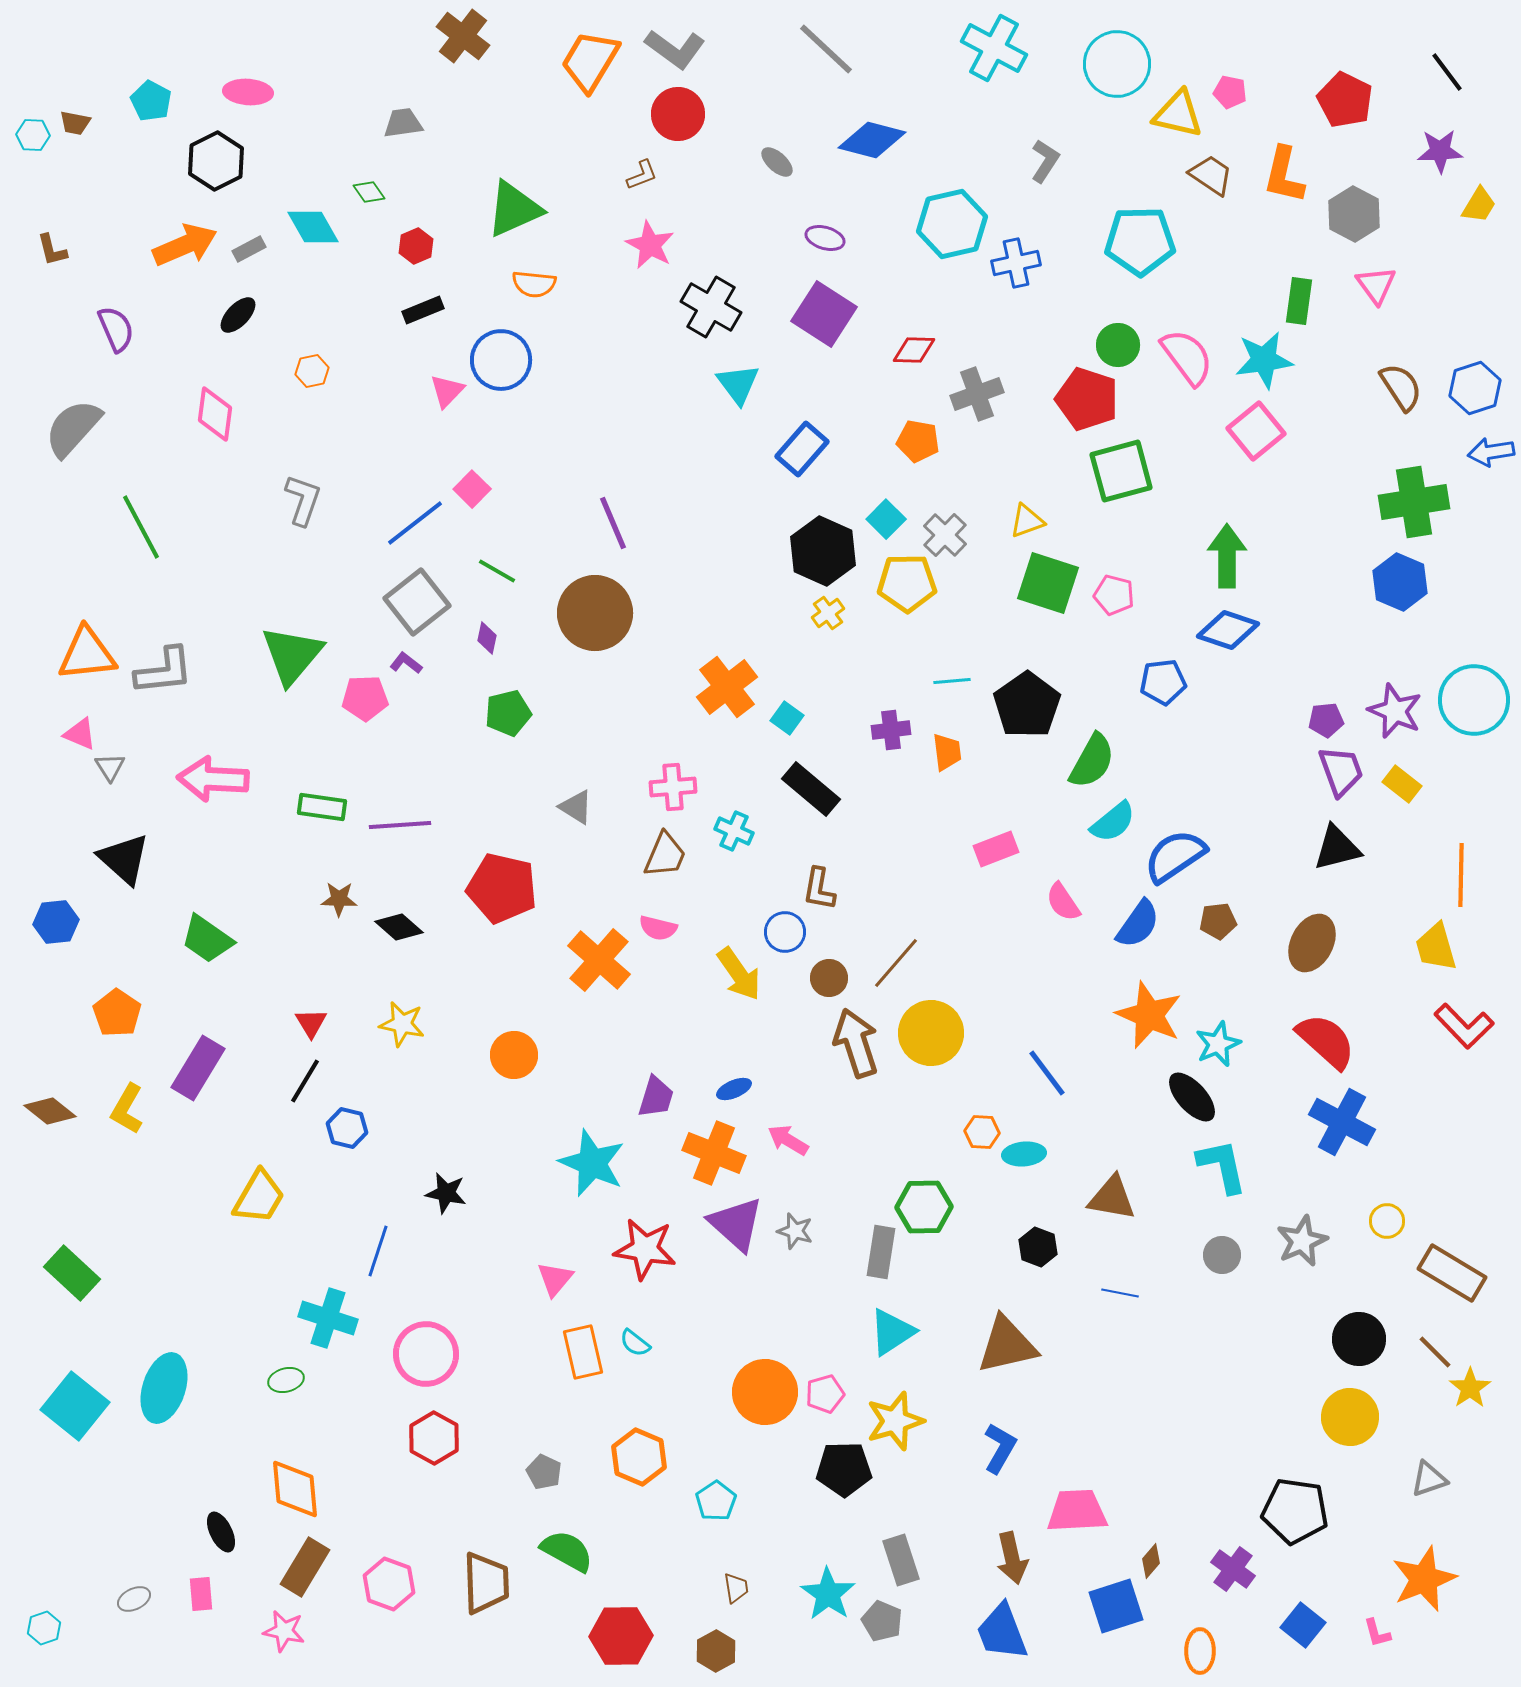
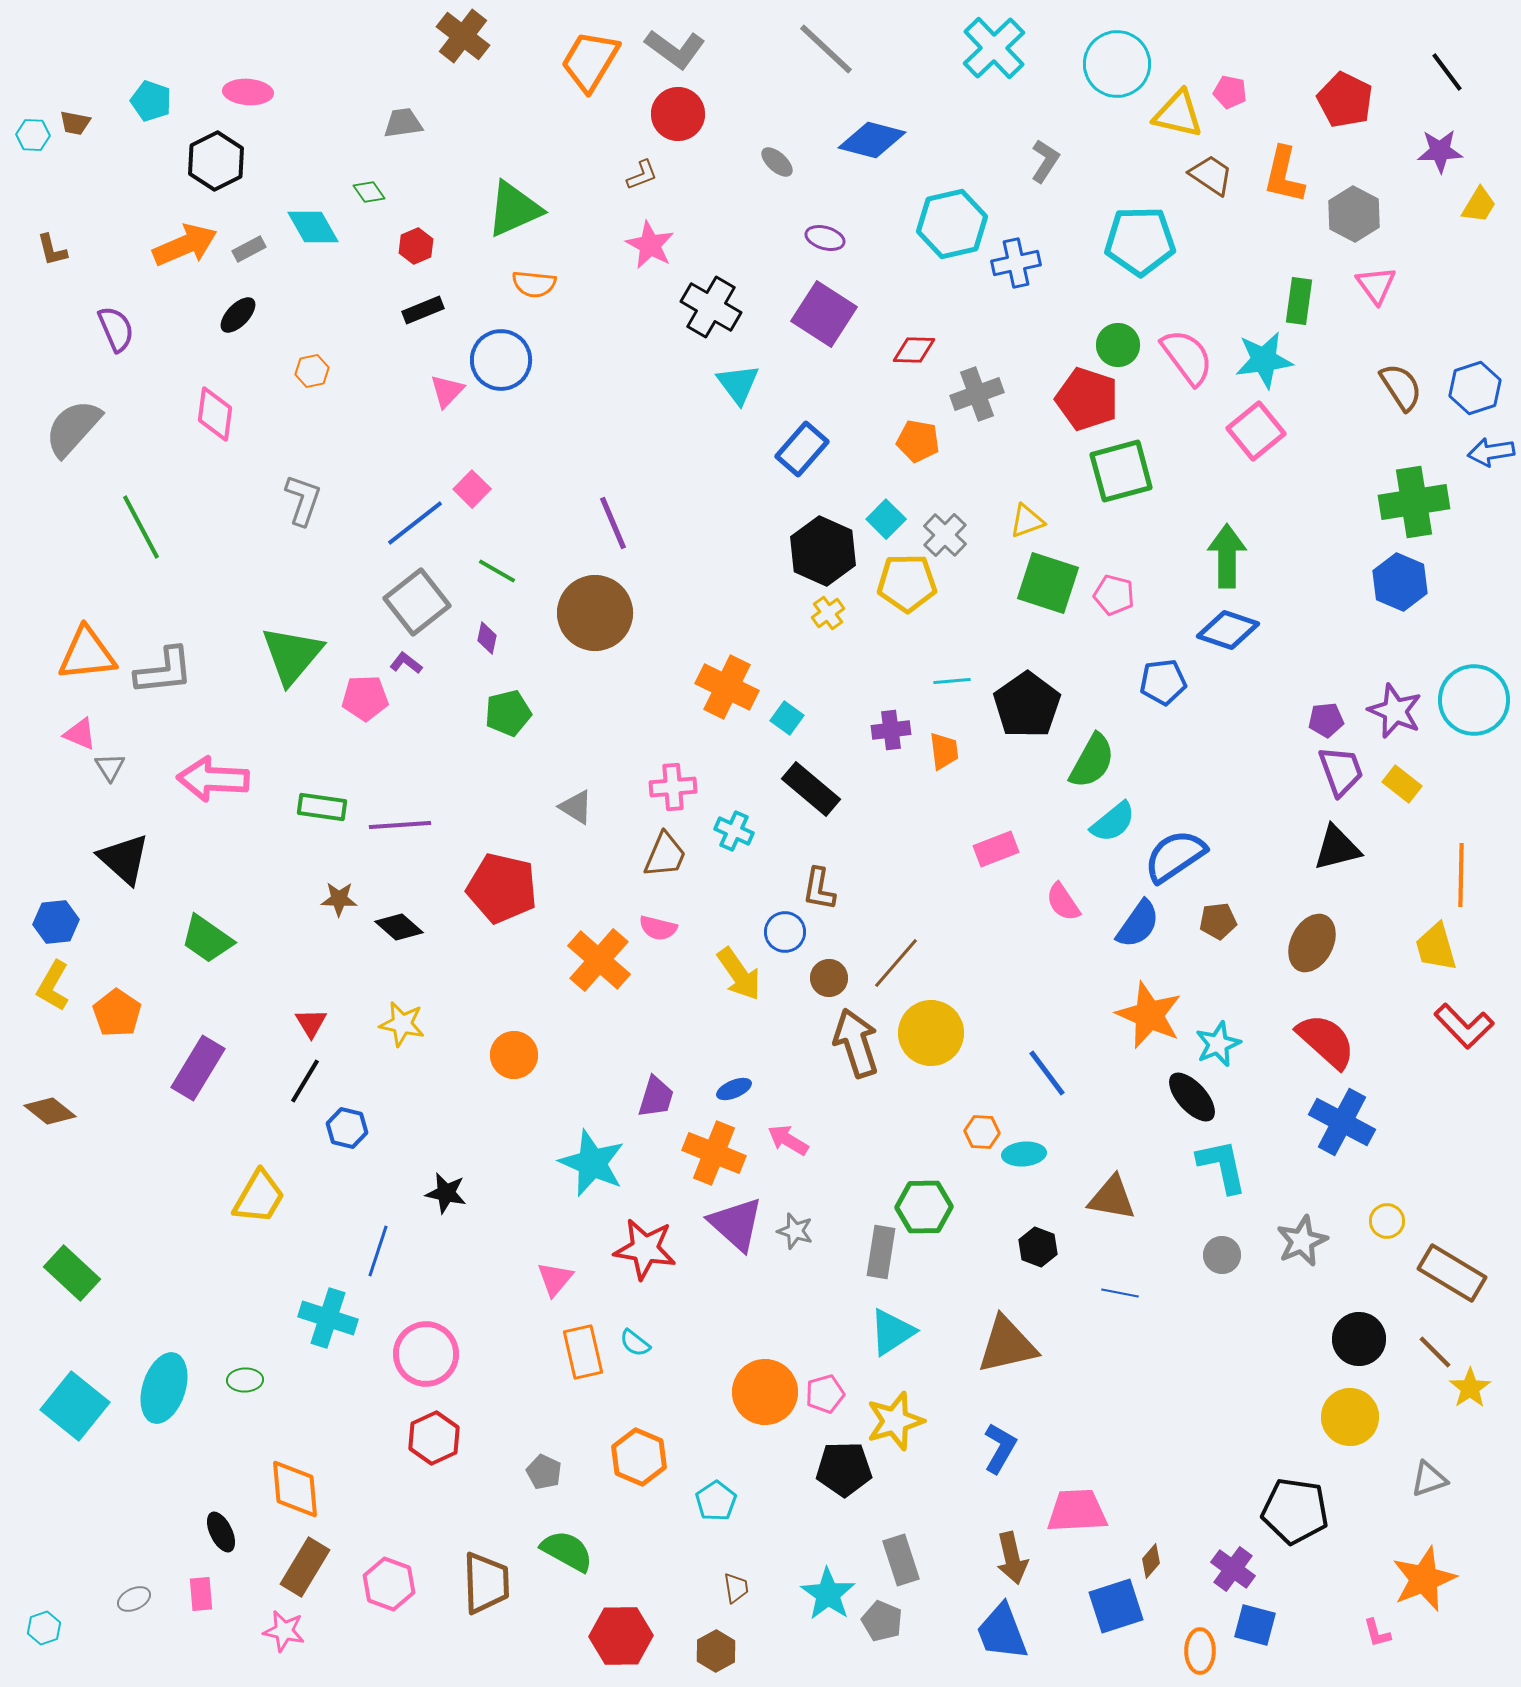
cyan cross at (994, 48): rotated 18 degrees clockwise
cyan pentagon at (151, 101): rotated 9 degrees counterclockwise
orange cross at (727, 687): rotated 26 degrees counterclockwise
orange trapezoid at (947, 752): moved 3 px left, 1 px up
yellow L-shape at (127, 1109): moved 74 px left, 123 px up
green ellipse at (286, 1380): moved 41 px left; rotated 12 degrees clockwise
red hexagon at (434, 1438): rotated 6 degrees clockwise
blue square at (1303, 1625): moved 48 px left; rotated 24 degrees counterclockwise
